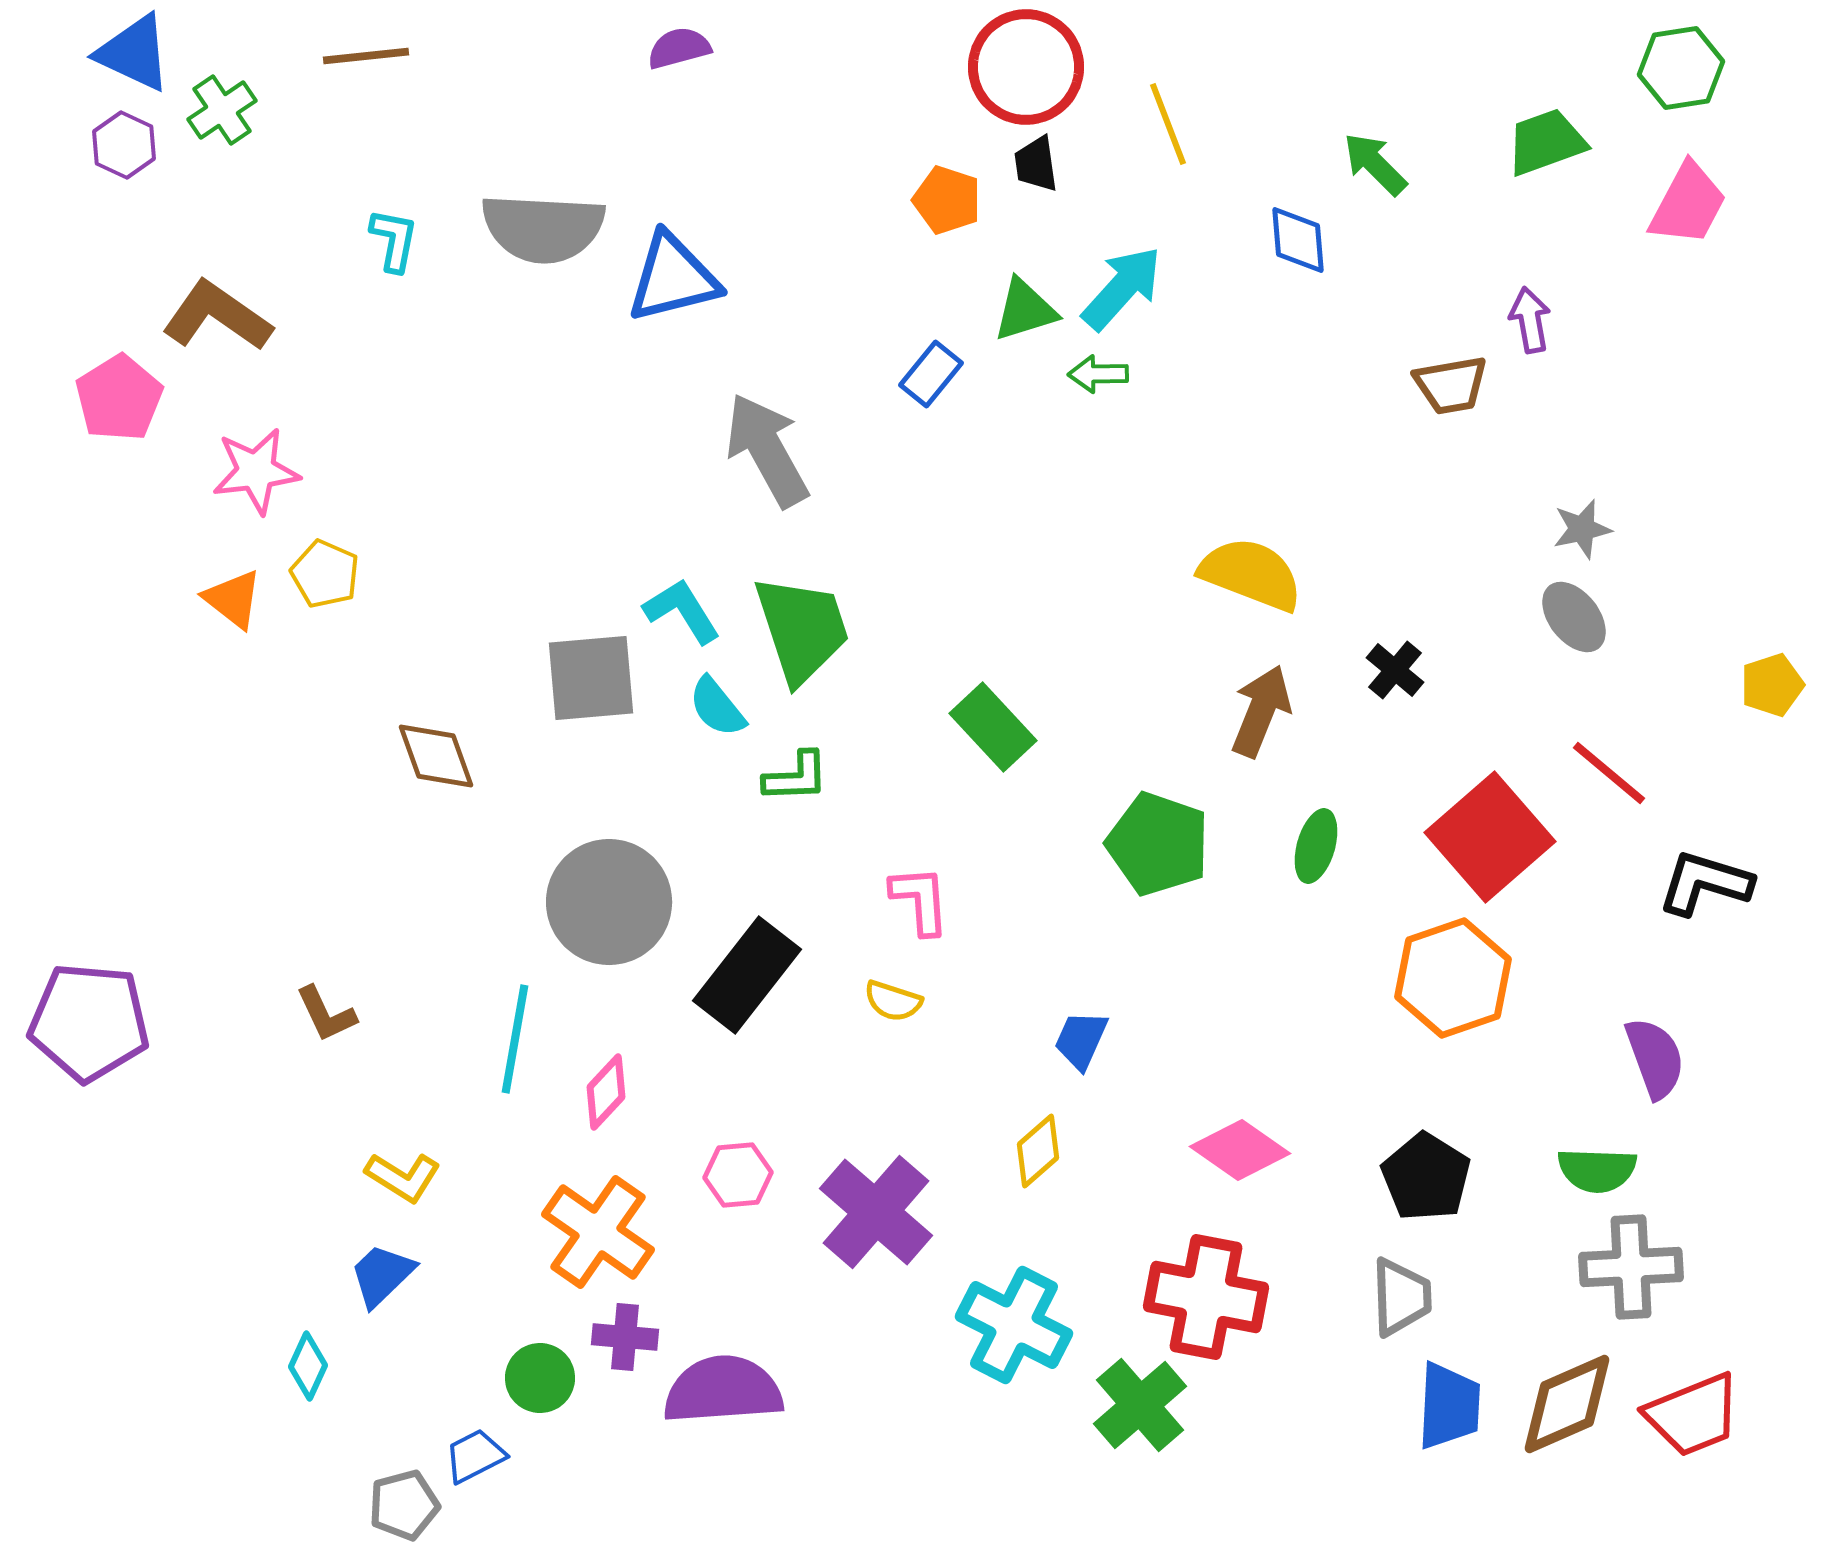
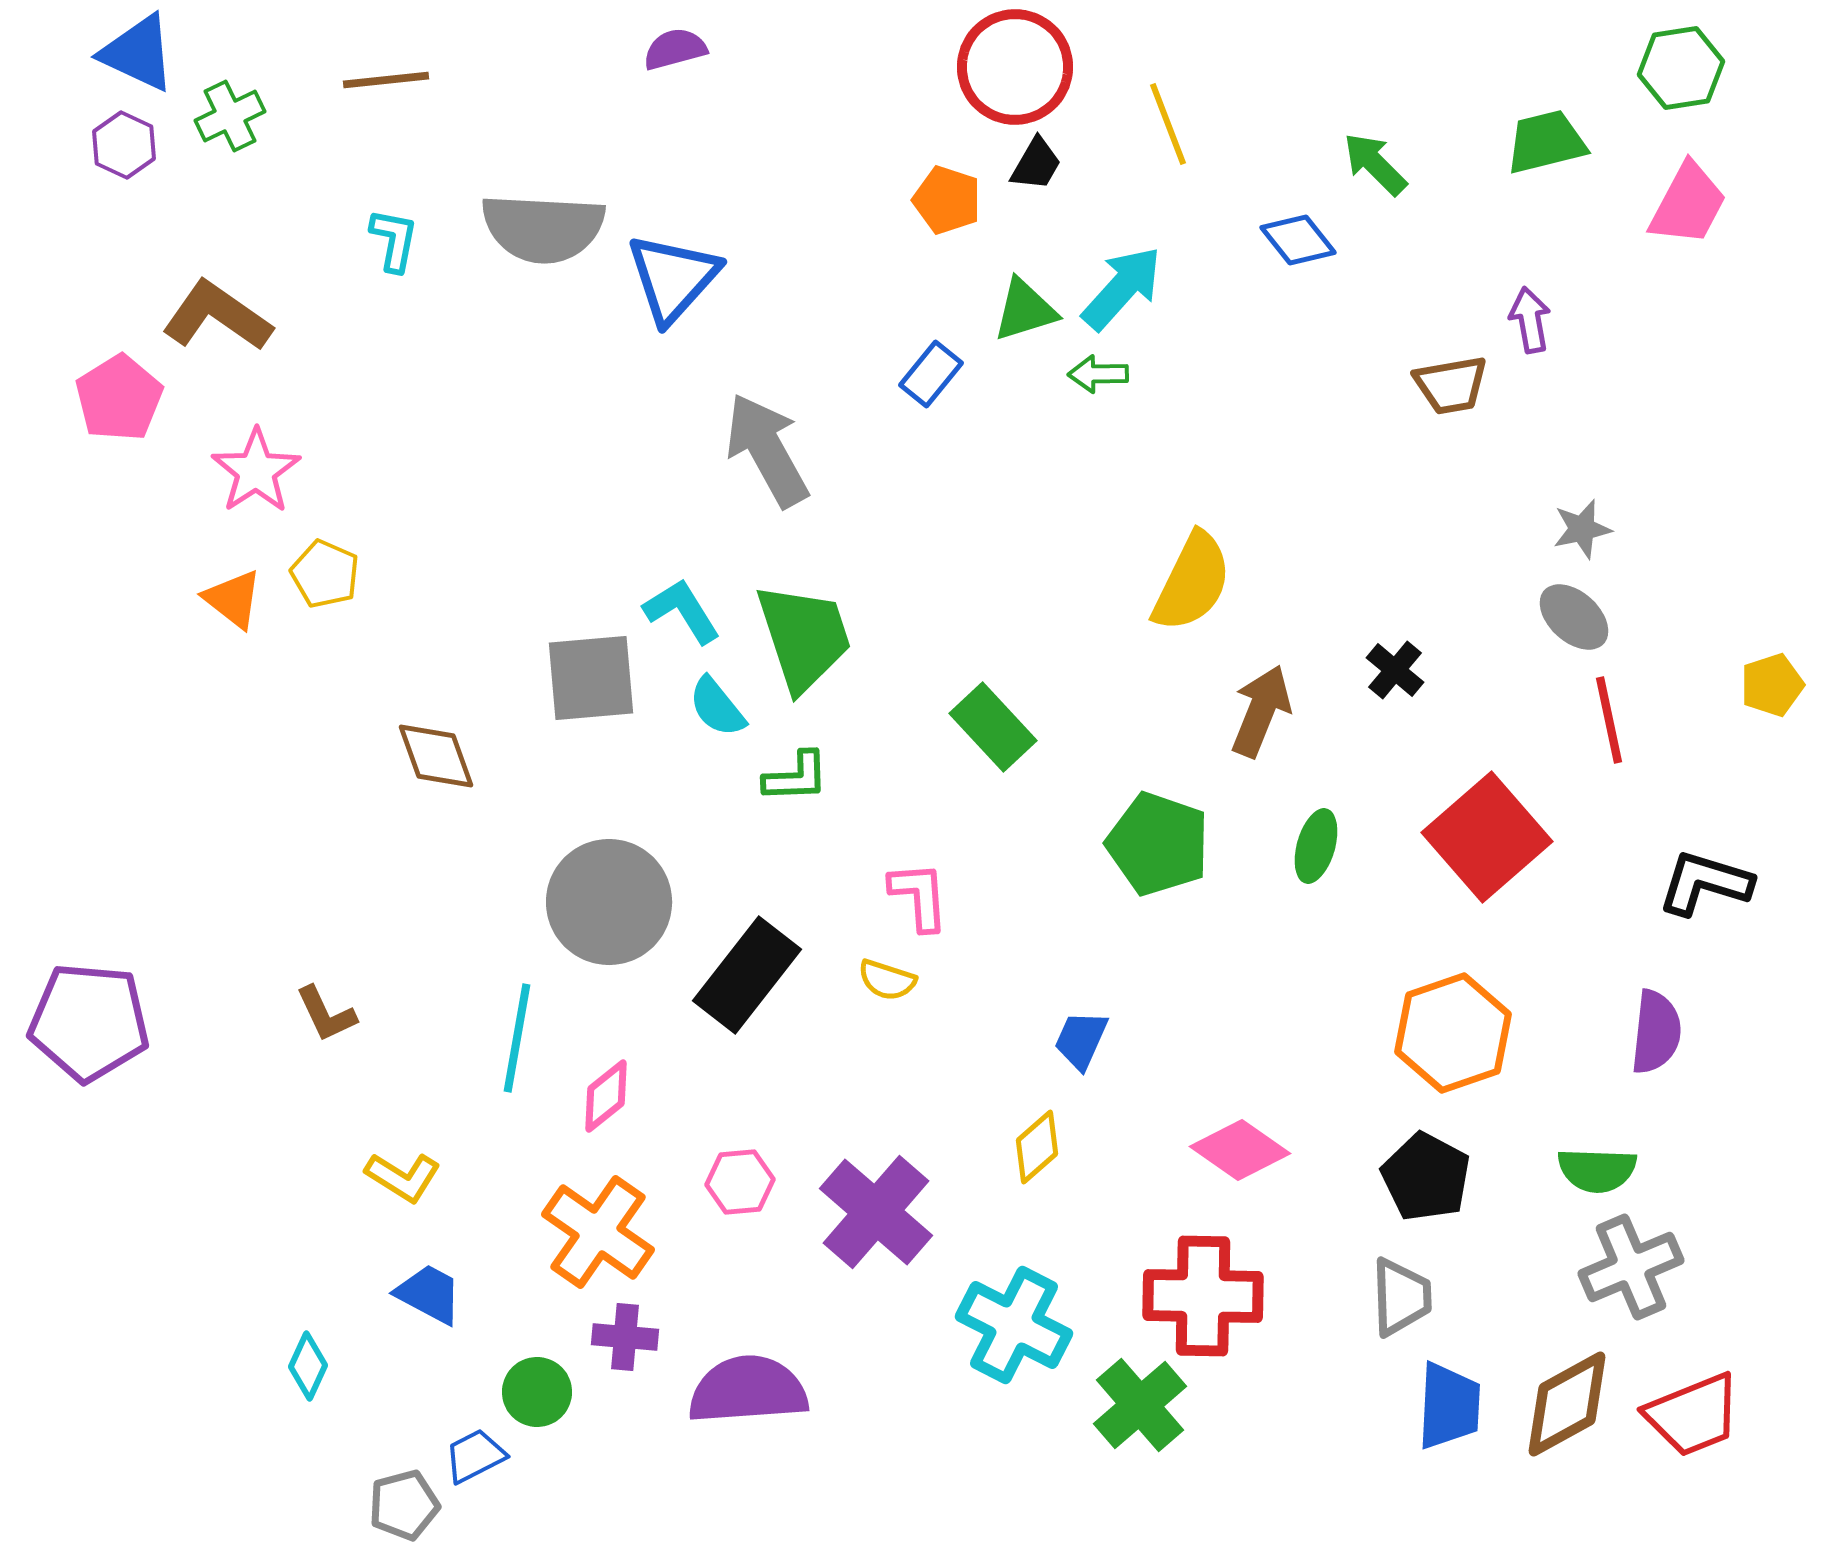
purple semicircle at (679, 48): moved 4 px left, 1 px down
blue triangle at (134, 53): moved 4 px right
brown line at (366, 56): moved 20 px right, 24 px down
red circle at (1026, 67): moved 11 px left
green cross at (222, 110): moved 8 px right, 6 px down; rotated 8 degrees clockwise
green trapezoid at (1546, 142): rotated 6 degrees clockwise
black trapezoid at (1036, 164): rotated 142 degrees counterclockwise
blue diamond at (1298, 240): rotated 34 degrees counterclockwise
blue triangle at (673, 278): rotated 34 degrees counterclockwise
pink star at (256, 471): rotated 26 degrees counterclockwise
yellow semicircle at (1251, 574): moved 59 px left, 8 px down; rotated 95 degrees clockwise
gray ellipse at (1574, 617): rotated 10 degrees counterclockwise
green trapezoid at (802, 629): moved 2 px right, 8 px down
red line at (1609, 773): moved 53 px up; rotated 38 degrees clockwise
red square at (1490, 837): moved 3 px left
pink L-shape at (920, 900): moved 1 px left, 4 px up
orange hexagon at (1453, 978): moved 55 px down
yellow semicircle at (893, 1001): moved 6 px left, 21 px up
cyan line at (515, 1039): moved 2 px right, 1 px up
purple semicircle at (1655, 1058): moved 1 px right, 26 px up; rotated 26 degrees clockwise
pink diamond at (606, 1092): moved 4 px down; rotated 8 degrees clockwise
yellow diamond at (1038, 1151): moved 1 px left, 4 px up
pink hexagon at (738, 1175): moved 2 px right, 7 px down
black pentagon at (1426, 1177): rotated 4 degrees counterclockwise
gray cross at (1631, 1267): rotated 20 degrees counterclockwise
blue trapezoid at (382, 1275): moved 47 px right, 19 px down; rotated 72 degrees clockwise
red cross at (1206, 1297): moved 3 px left, 1 px up; rotated 10 degrees counterclockwise
green circle at (540, 1378): moved 3 px left, 14 px down
purple semicircle at (723, 1390): moved 25 px right
brown diamond at (1567, 1404): rotated 5 degrees counterclockwise
